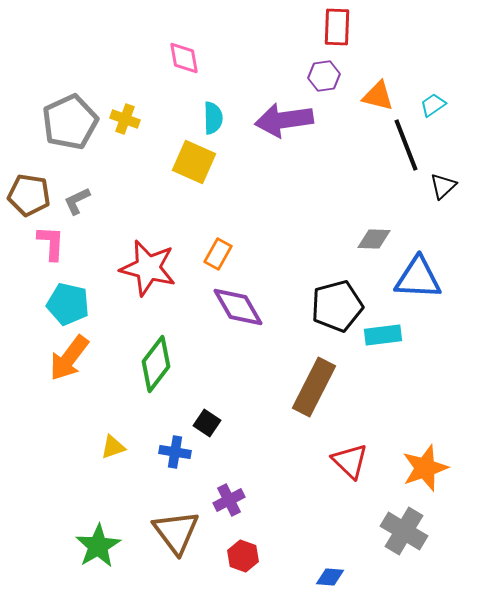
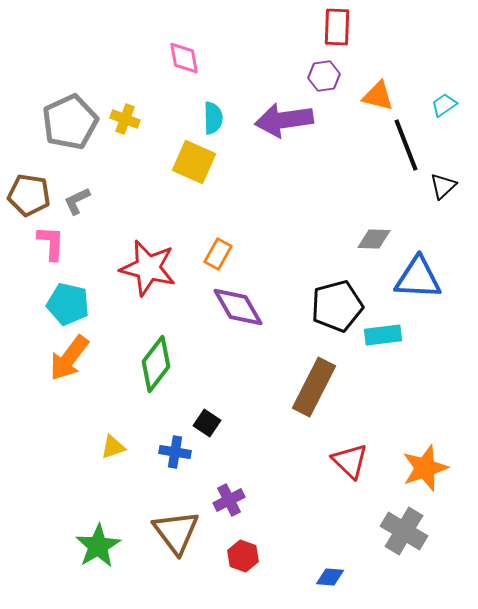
cyan trapezoid: moved 11 px right
